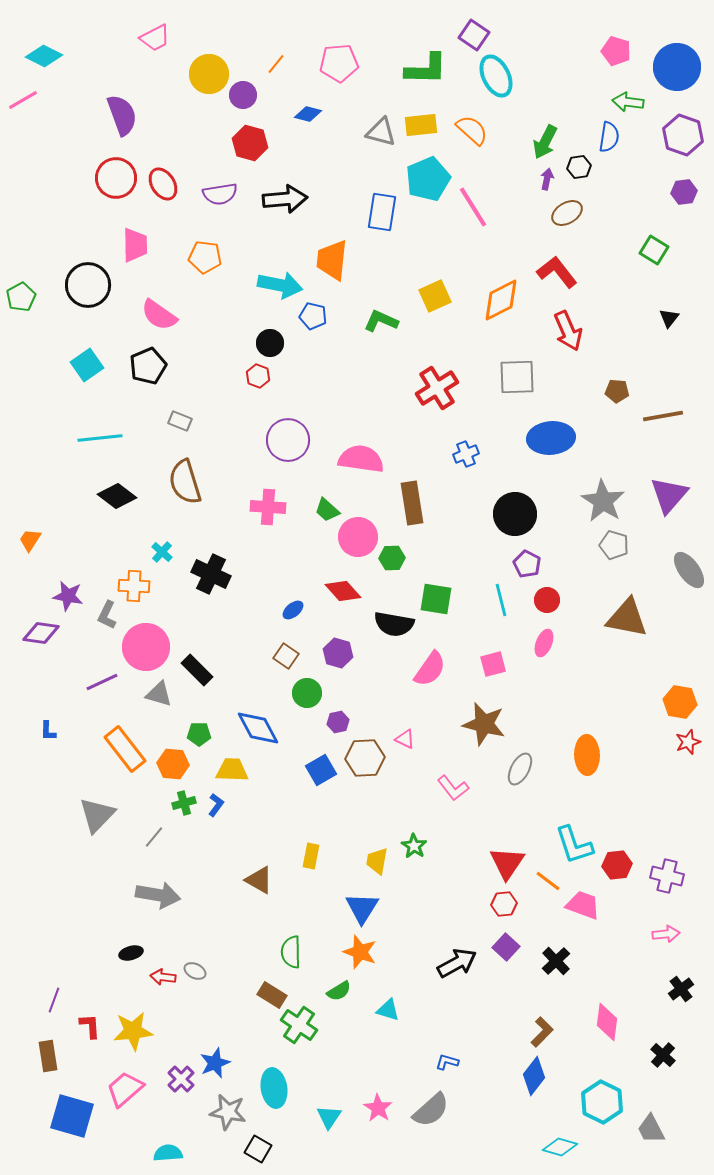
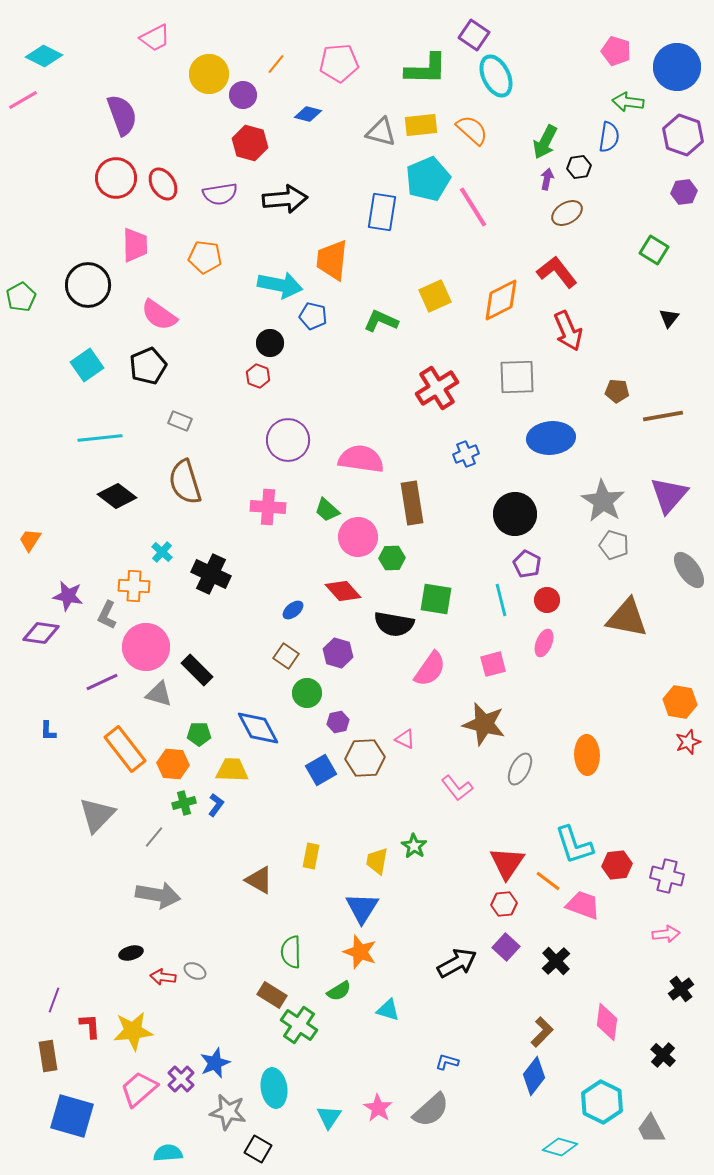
pink L-shape at (453, 788): moved 4 px right
pink trapezoid at (125, 1089): moved 14 px right
